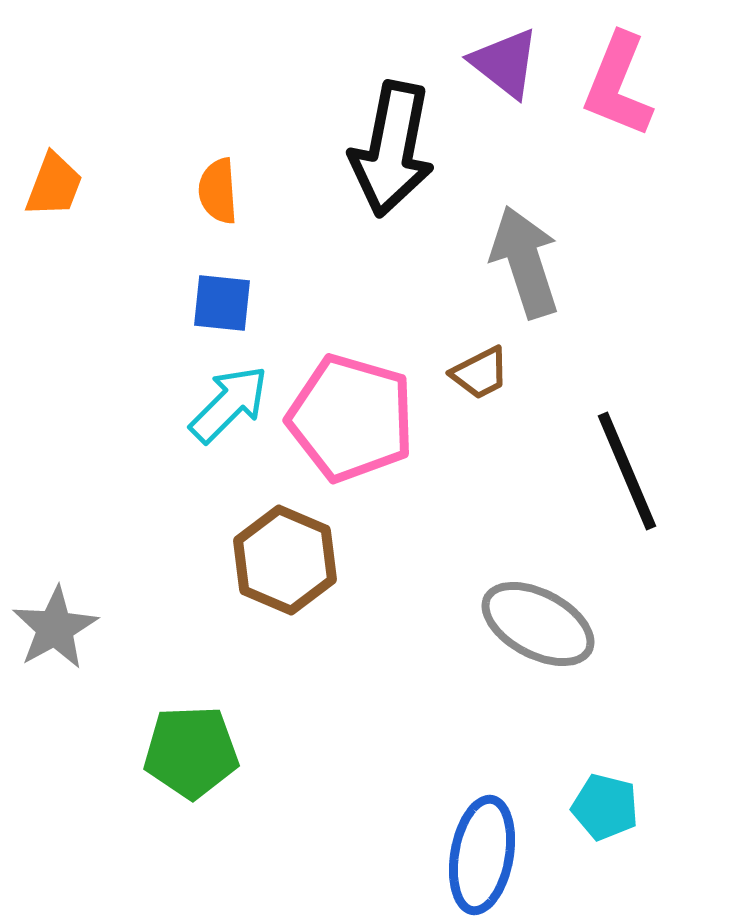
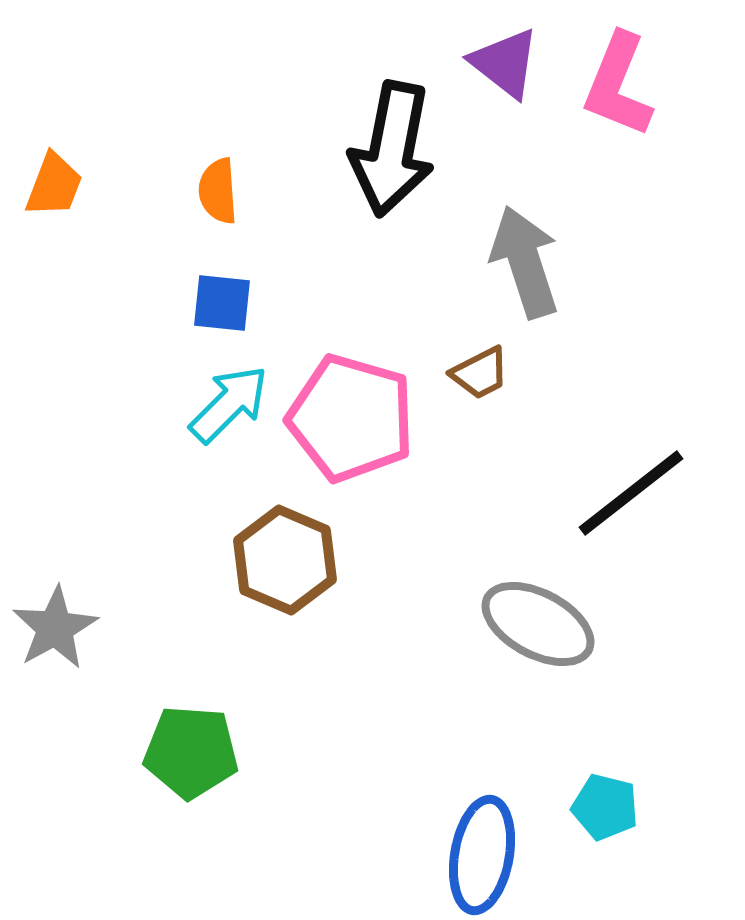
black line: moved 4 px right, 22 px down; rotated 75 degrees clockwise
green pentagon: rotated 6 degrees clockwise
